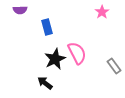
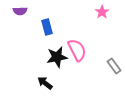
purple semicircle: moved 1 px down
pink semicircle: moved 3 px up
black star: moved 2 px right, 2 px up; rotated 15 degrees clockwise
